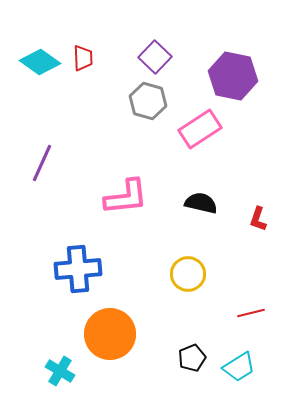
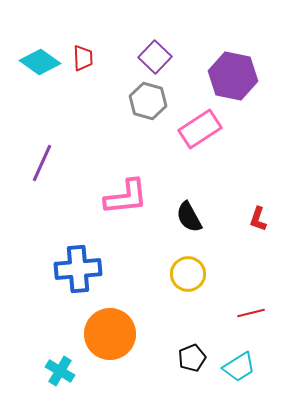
black semicircle: moved 12 px left, 14 px down; rotated 132 degrees counterclockwise
